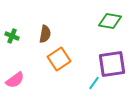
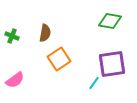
brown semicircle: moved 1 px up
